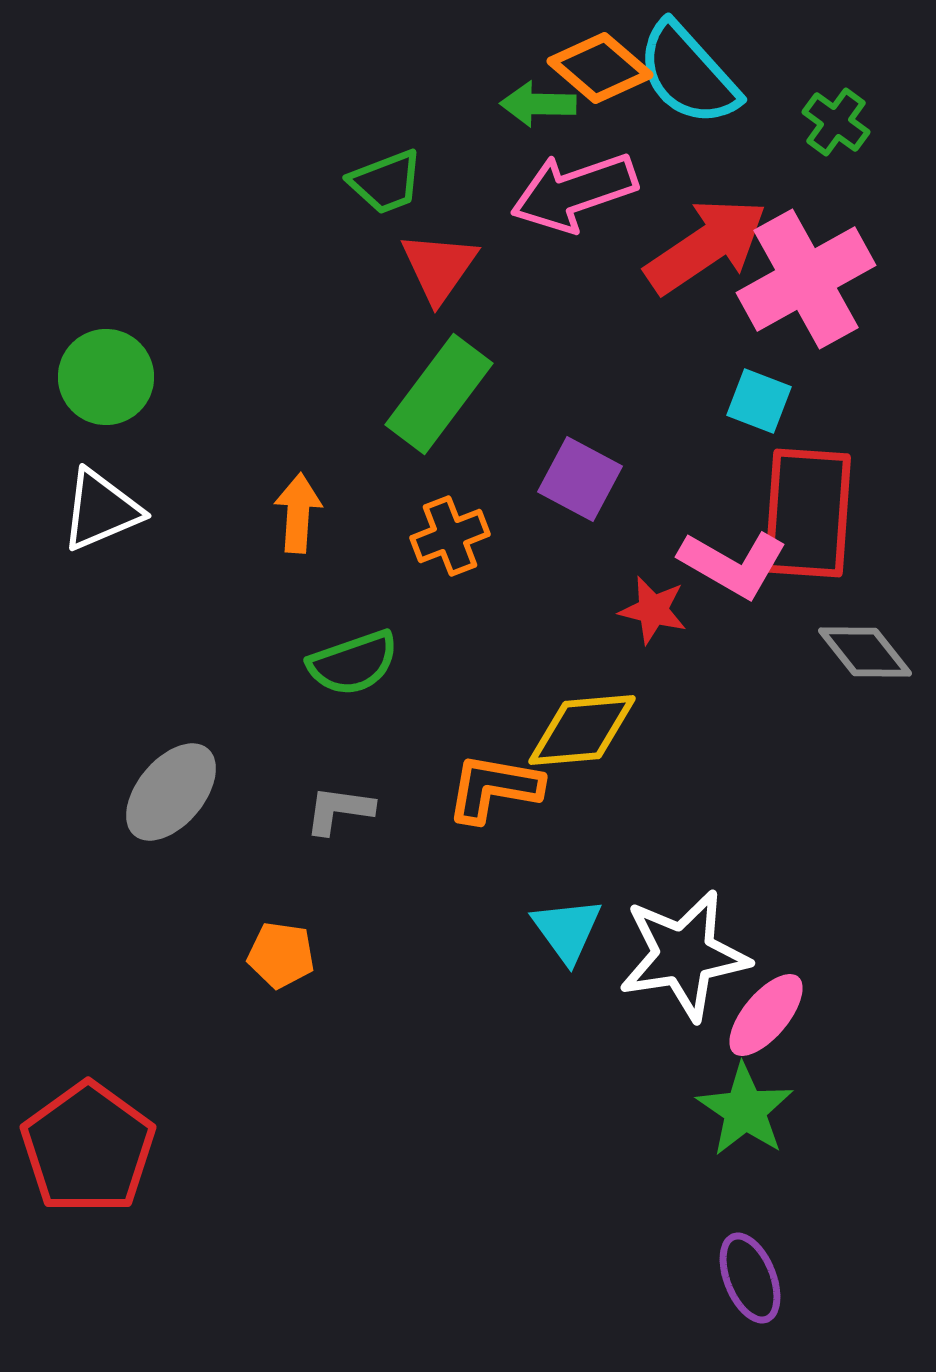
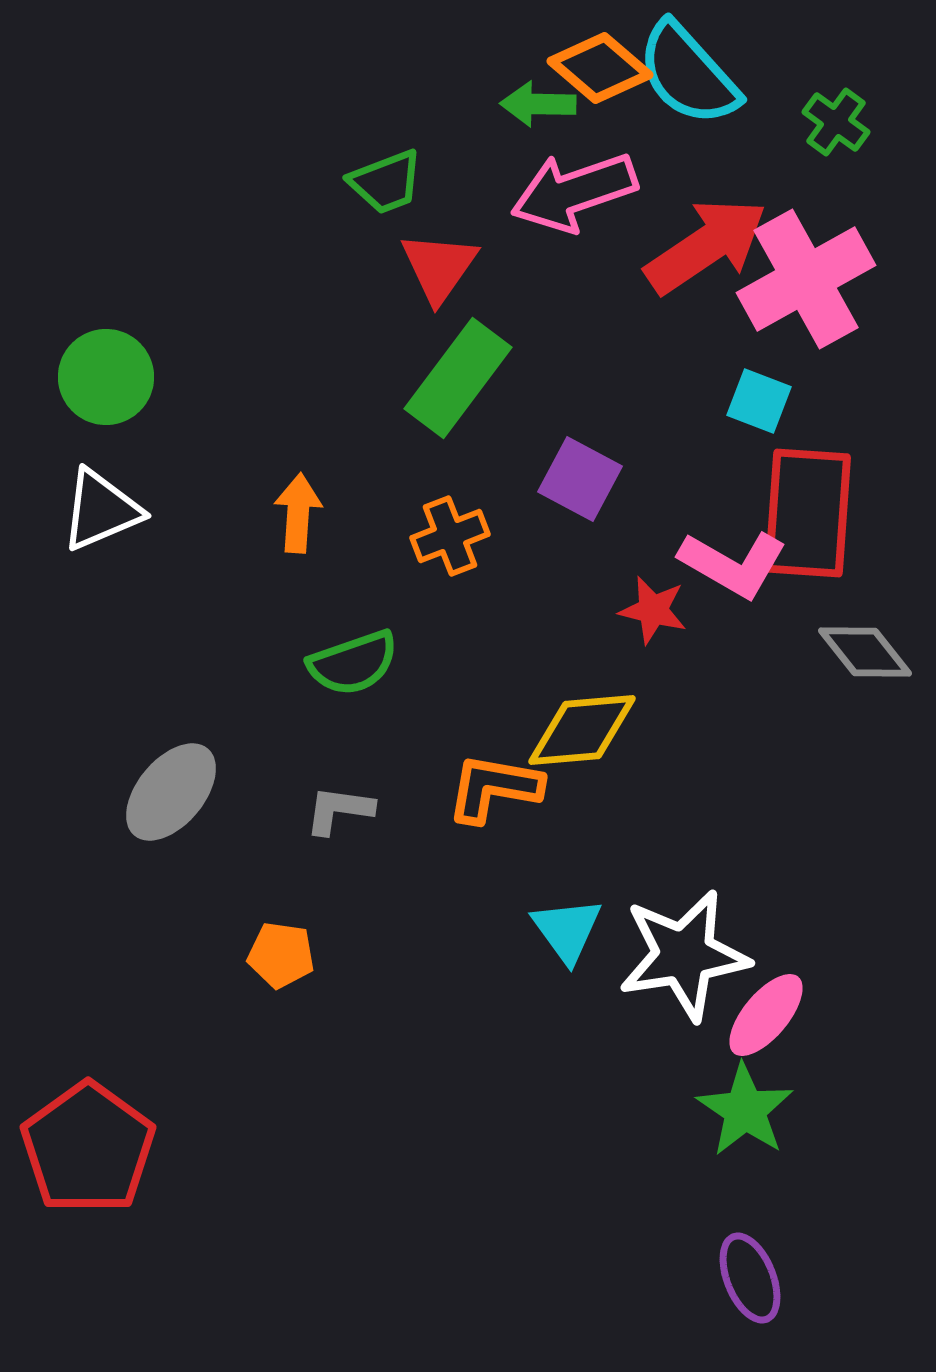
green rectangle: moved 19 px right, 16 px up
